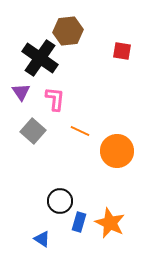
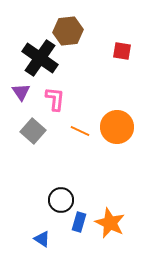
orange circle: moved 24 px up
black circle: moved 1 px right, 1 px up
